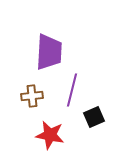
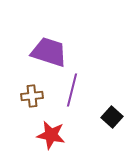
purple trapezoid: rotated 75 degrees counterclockwise
black square: moved 18 px right; rotated 25 degrees counterclockwise
red star: moved 1 px right
